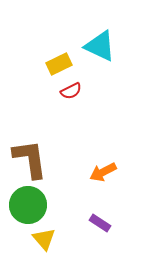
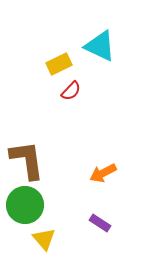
red semicircle: rotated 20 degrees counterclockwise
brown L-shape: moved 3 px left, 1 px down
orange arrow: moved 1 px down
green circle: moved 3 px left
